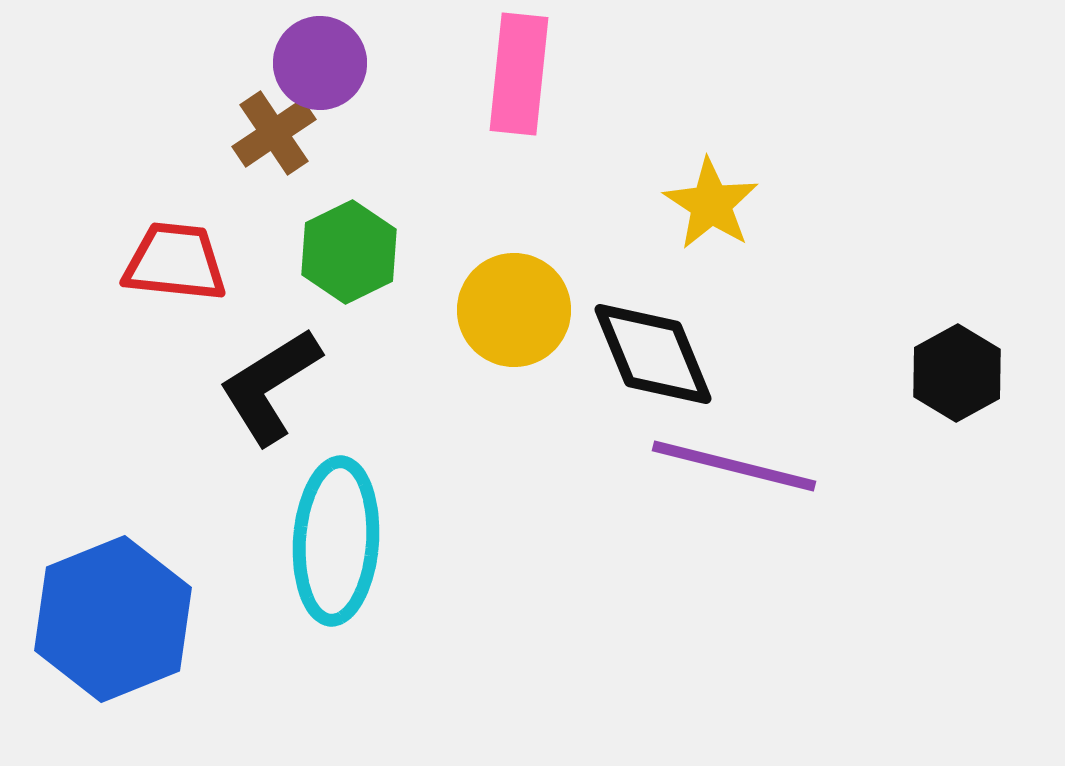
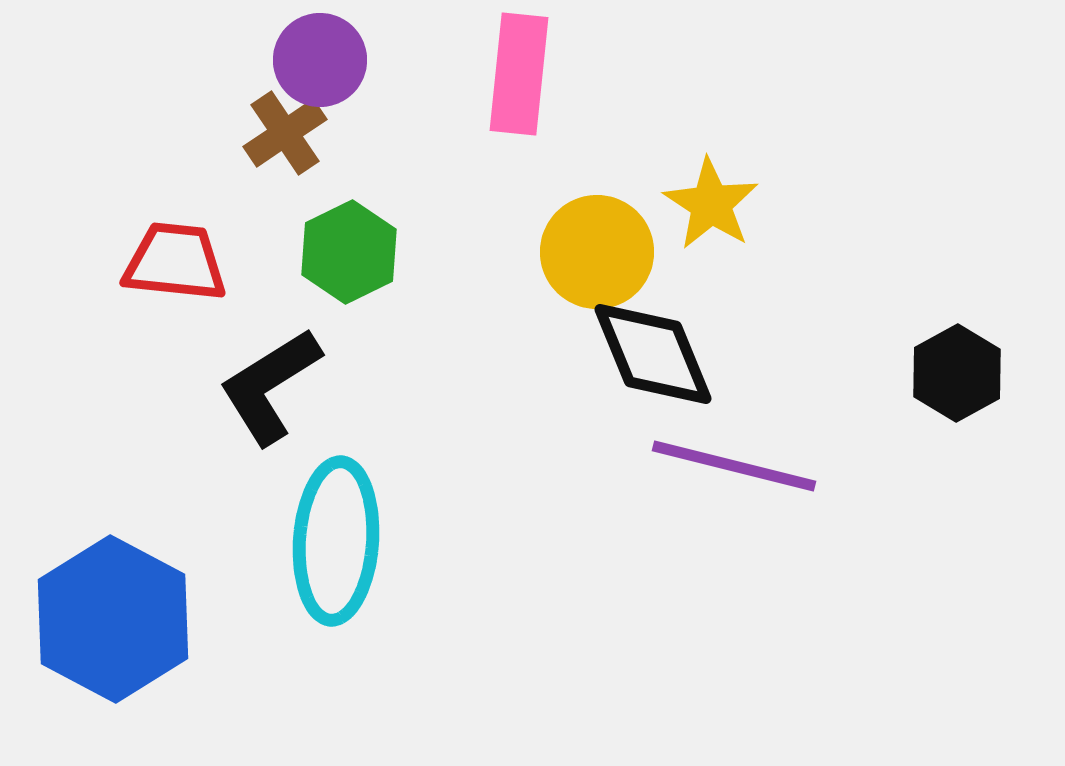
purple circle: moved 3 px up
brown cross: moved 11 px right
yellow circle: moved 83 px right, 58 px up
blue hexagon: rotated 10 degrees counterclockwise
